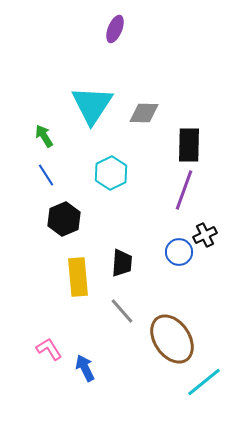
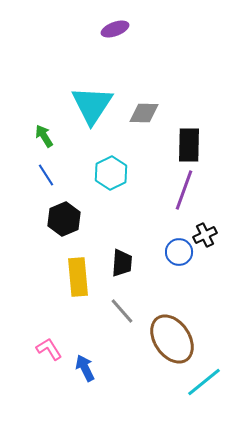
purple ellipse: rotated 48 degrees clockwise
